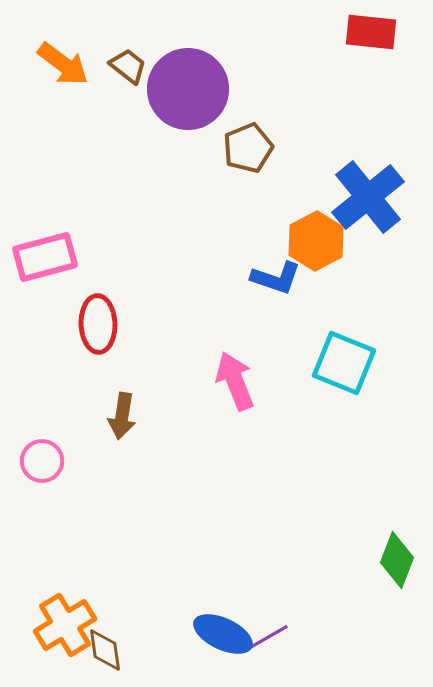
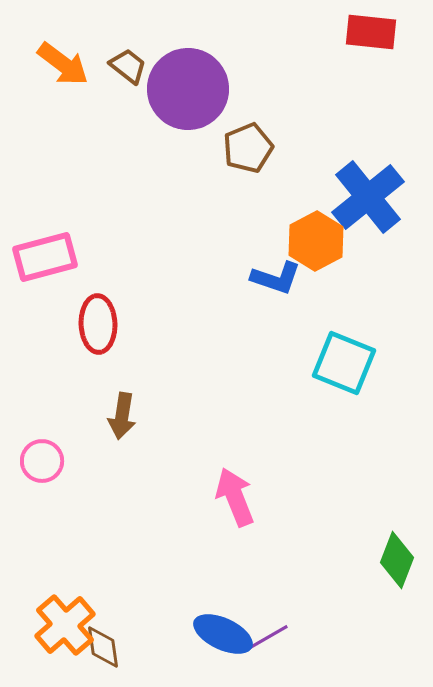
pink arrow: moved 116 px down
orange cross: rotated 10 degrees counterclockwise
brown diamond: moved 2 px left, 3 px up
